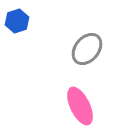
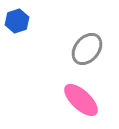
pink ellipse: moved 1 px right, 6 px up; rotated 21 degrees counterclockwise
